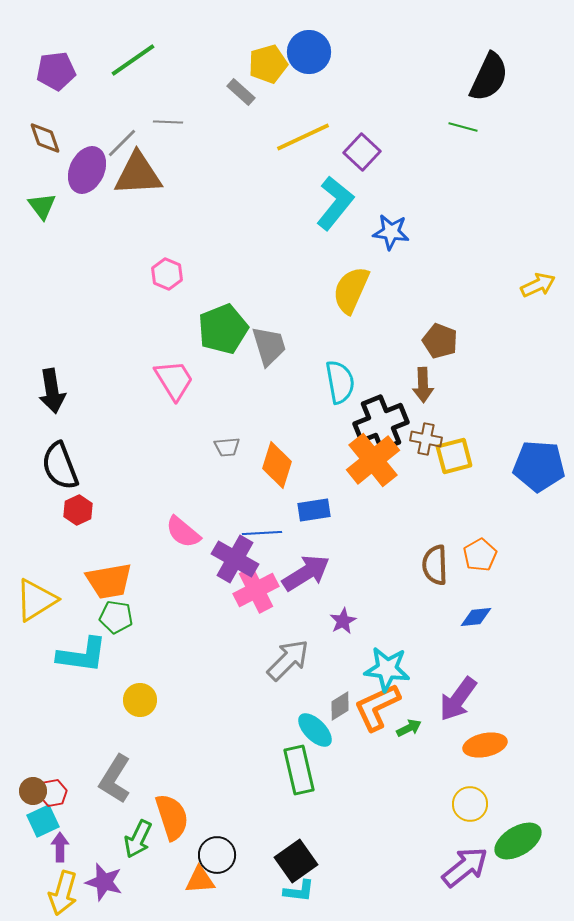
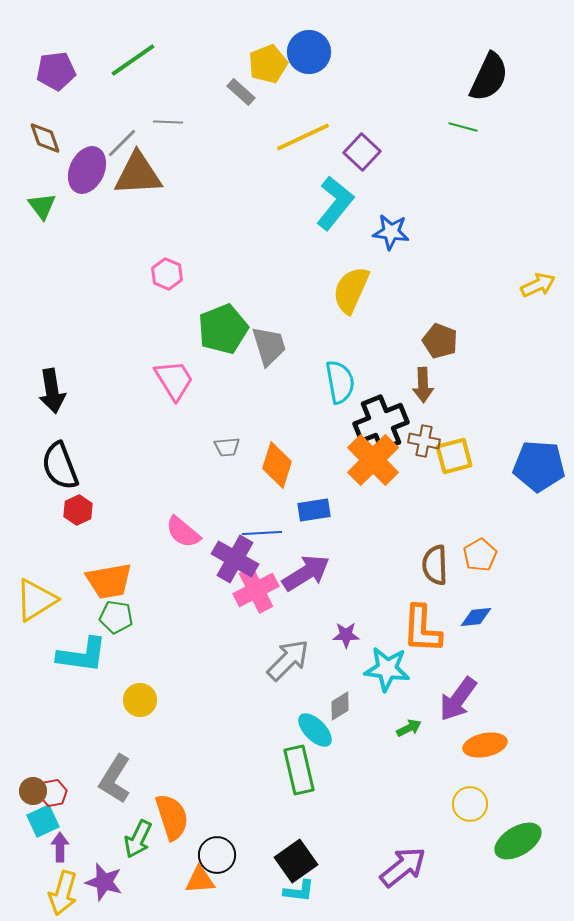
yellow pentagon at (268, 64): rotated 6 degrees counterclockwise
brown cross at (426, 439): moved 2 px left, 2 px down
orange cross at (373, 460): rotated 6 degrees counterclockwise
purple star at (343, 621): moved 3 px right, 14 px down; rotated 28 degrees clockwise
orange L-shape at (377, 707): moved 45 px right, 78 px up; rotated 62 degrees counterclockwise
purple arrow at (465, 867): moved 62 px left
